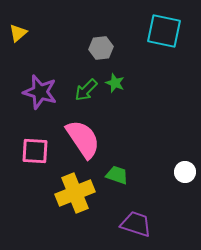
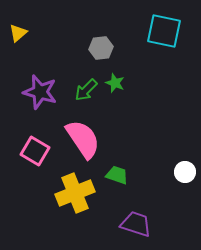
pink square: rotated 28 degrees clockwise
